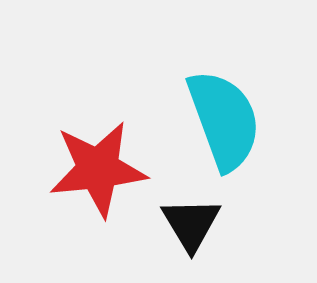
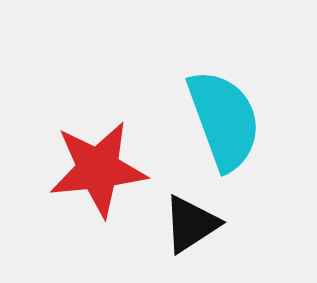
black triangle: rotated 28 degrees clockwise
